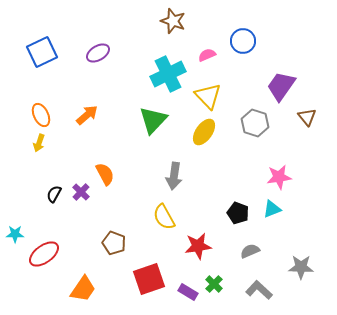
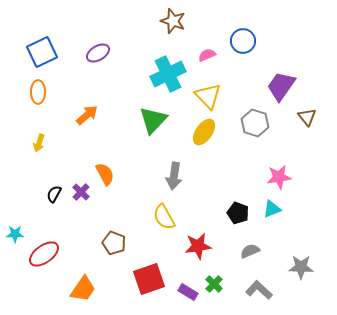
orange ellipse: moved 3 px left, 23 px up; rotated 25 degrees clockwise
